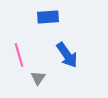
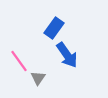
blue rectangle: moved 6 px right, 11 px down; rotated 50 degrees counterclockwise
pink line: moved 6 px down; rotated 20 degrees counterclockwise
